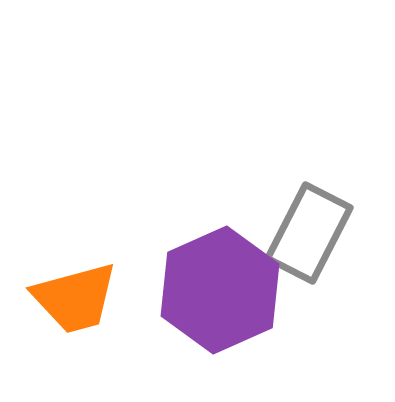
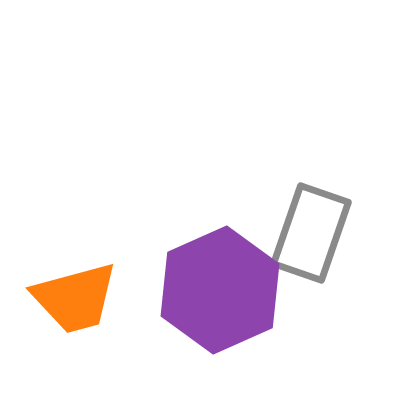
gray rectangle: moved 2 px right; rotated 8 degrees counterclockwise
